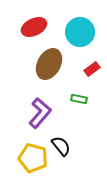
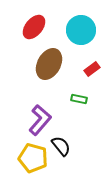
red ellipse: rotated 25 degrees counterclockwise
cyan circle: moved 1 px right, 2 px up
purple L-shape: moved 7 px down
